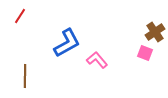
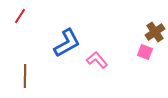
pink square: moved 1 px up
